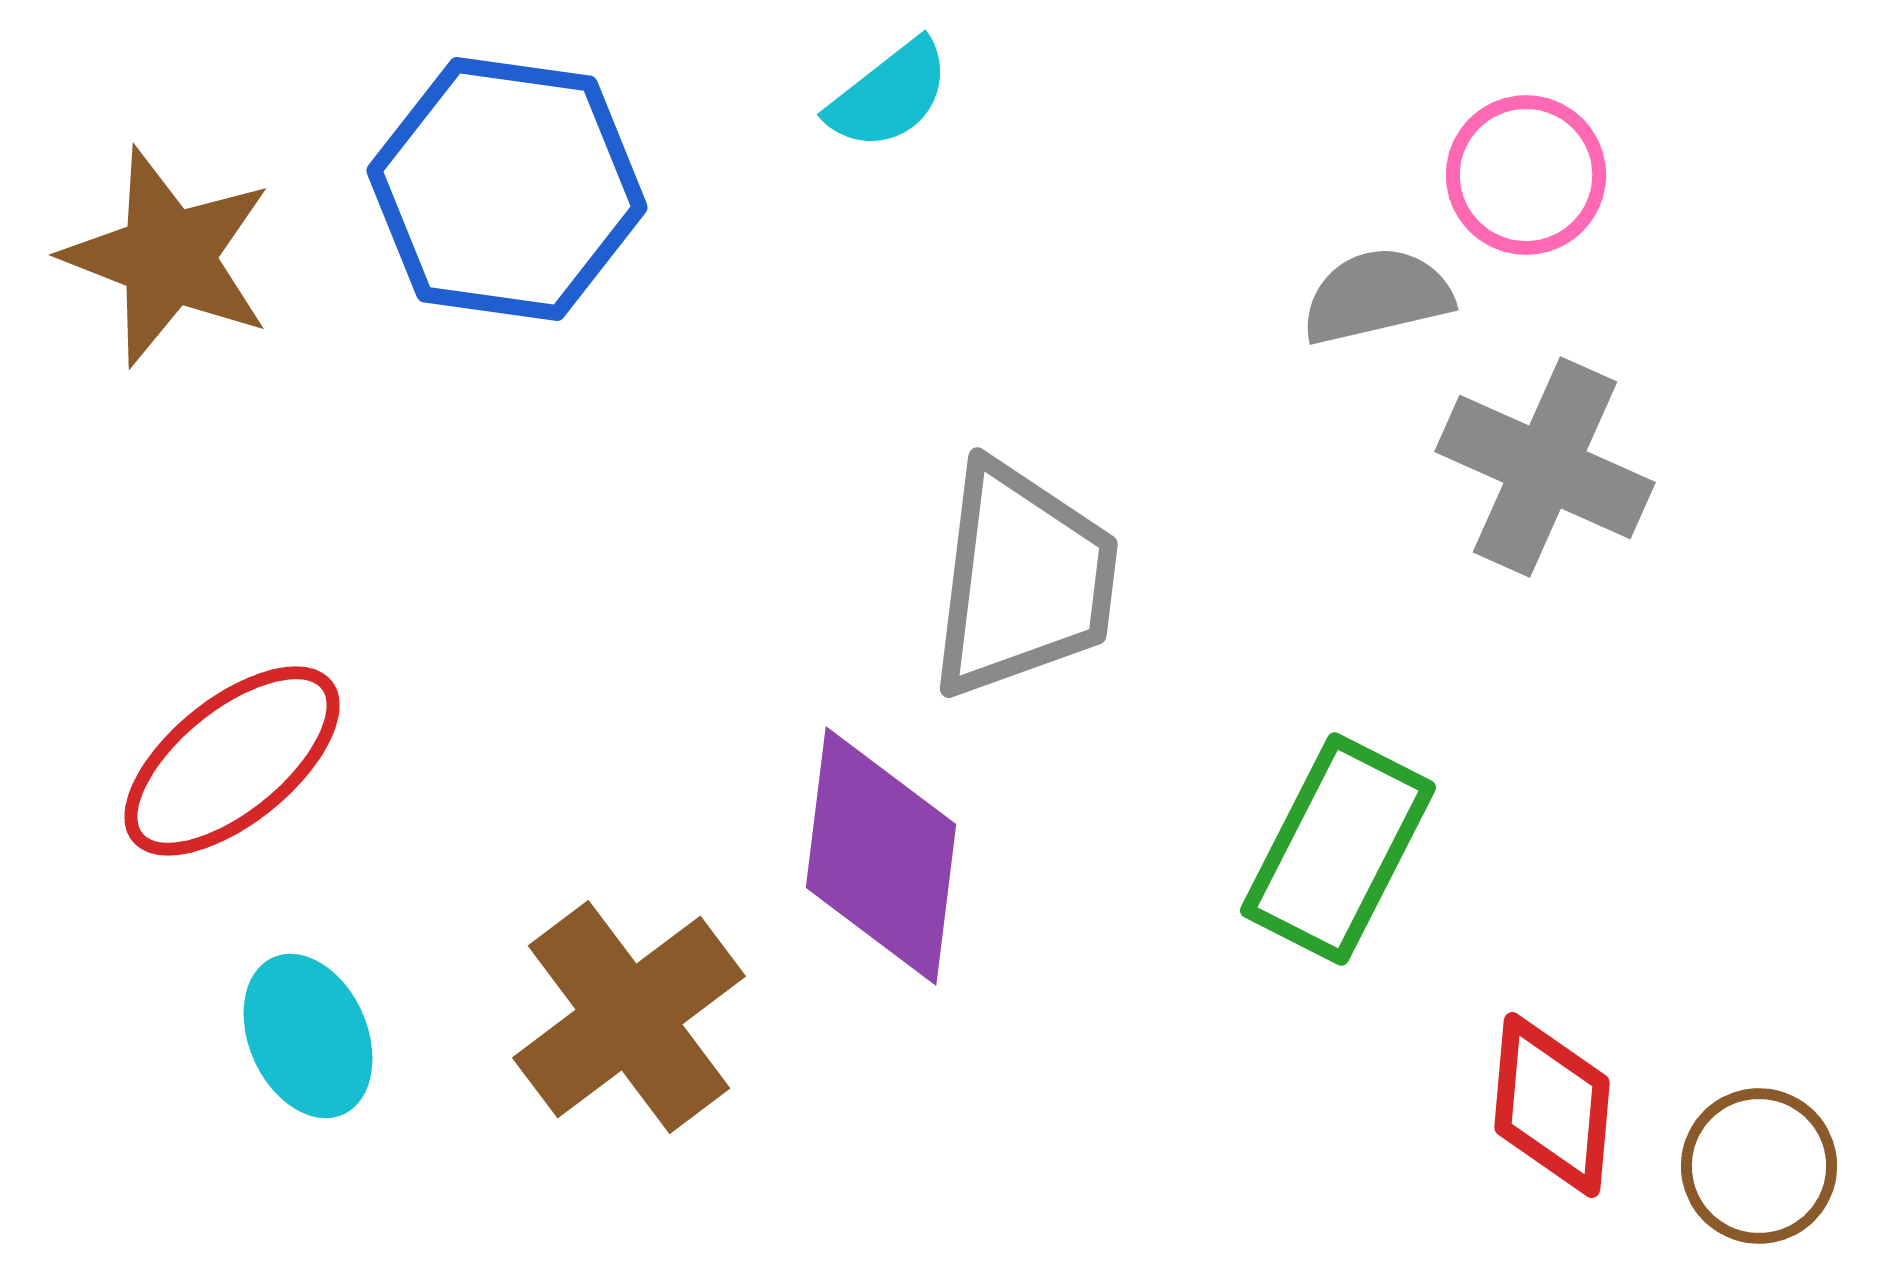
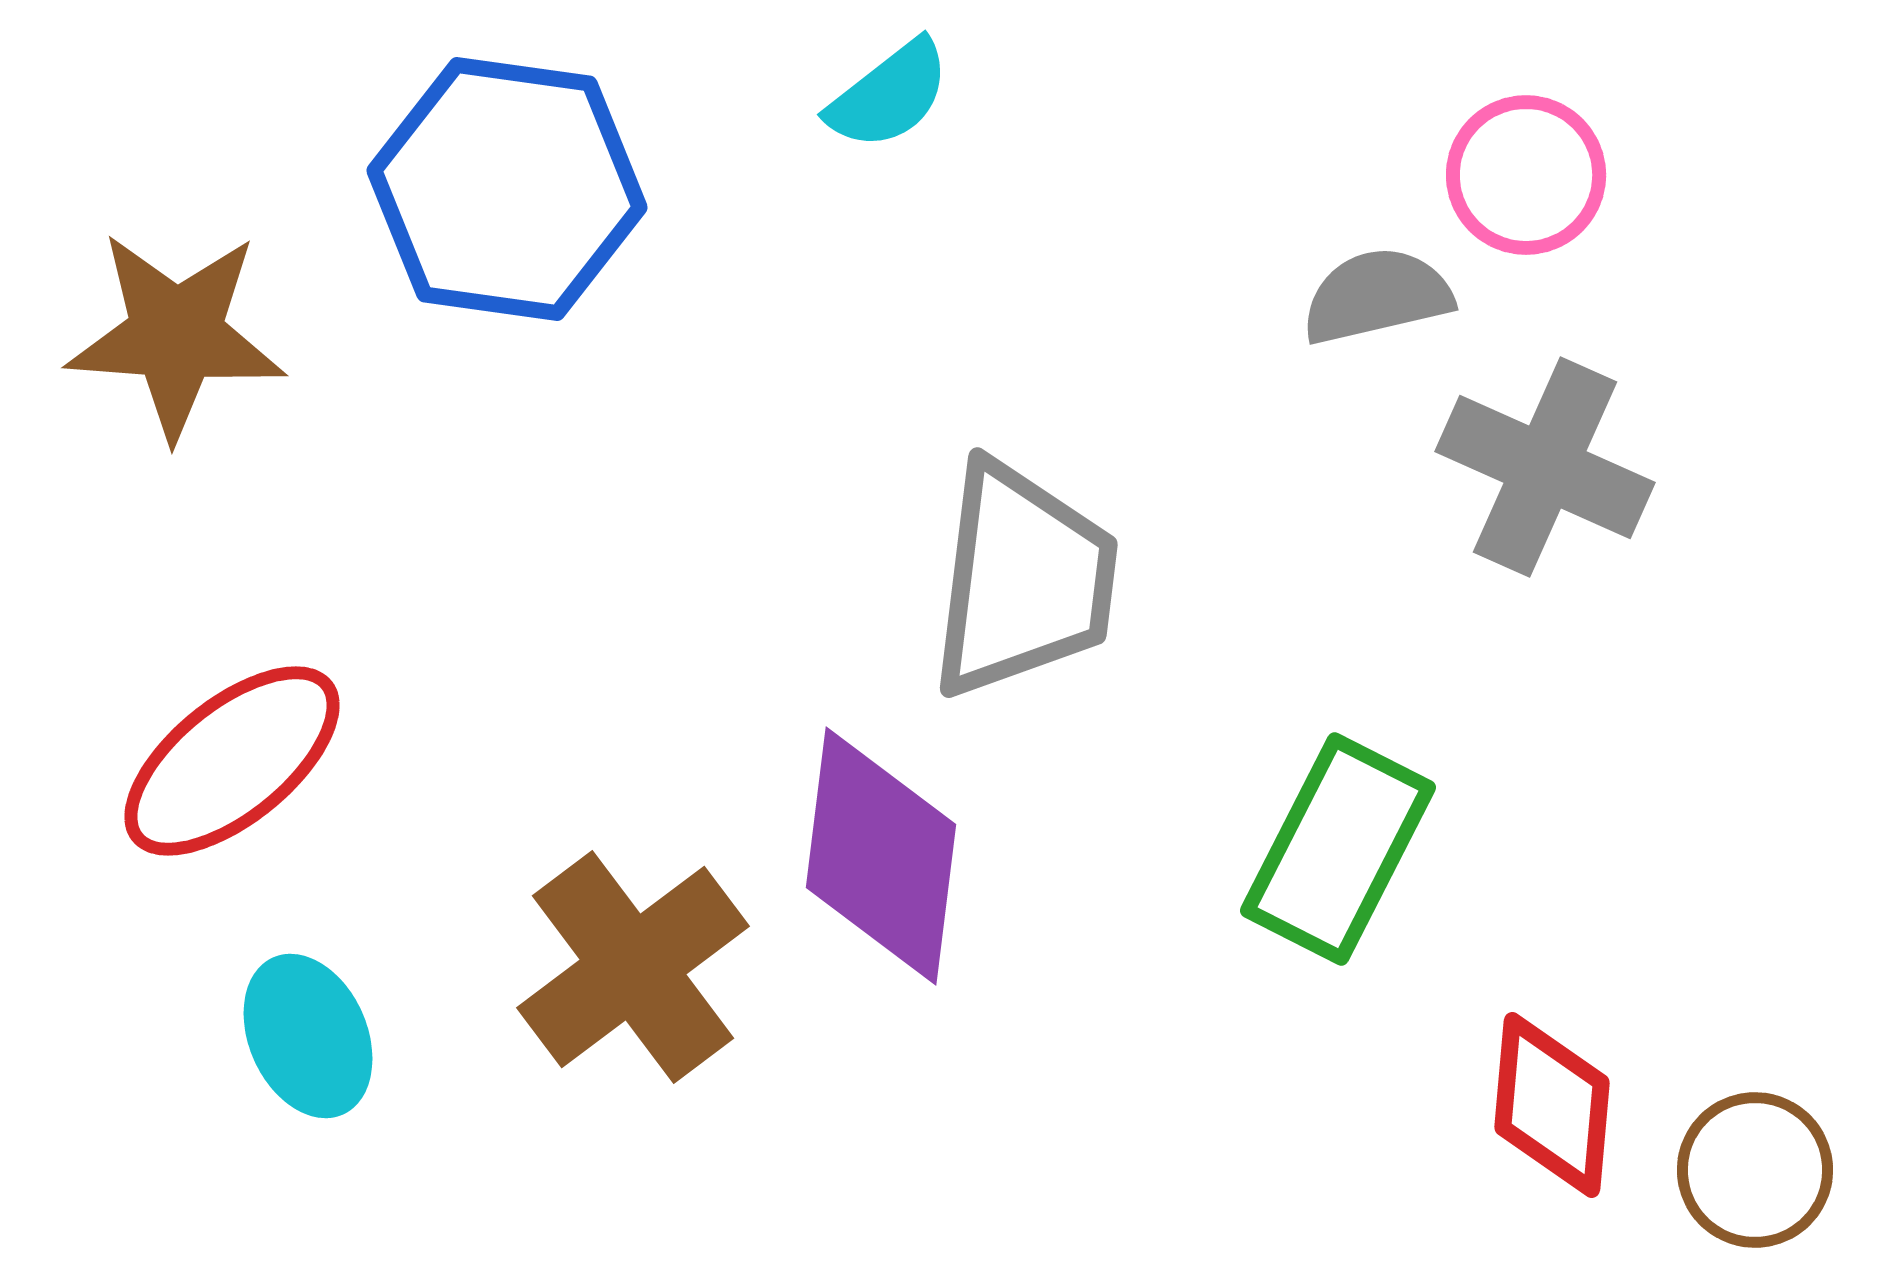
brown star: moved 8 px right, 78 px down; rotated 17 degrees counterclockwise
brown cross: moved 4 px right, 50 px up
brown circle: moved 4 px left, 4 px down
